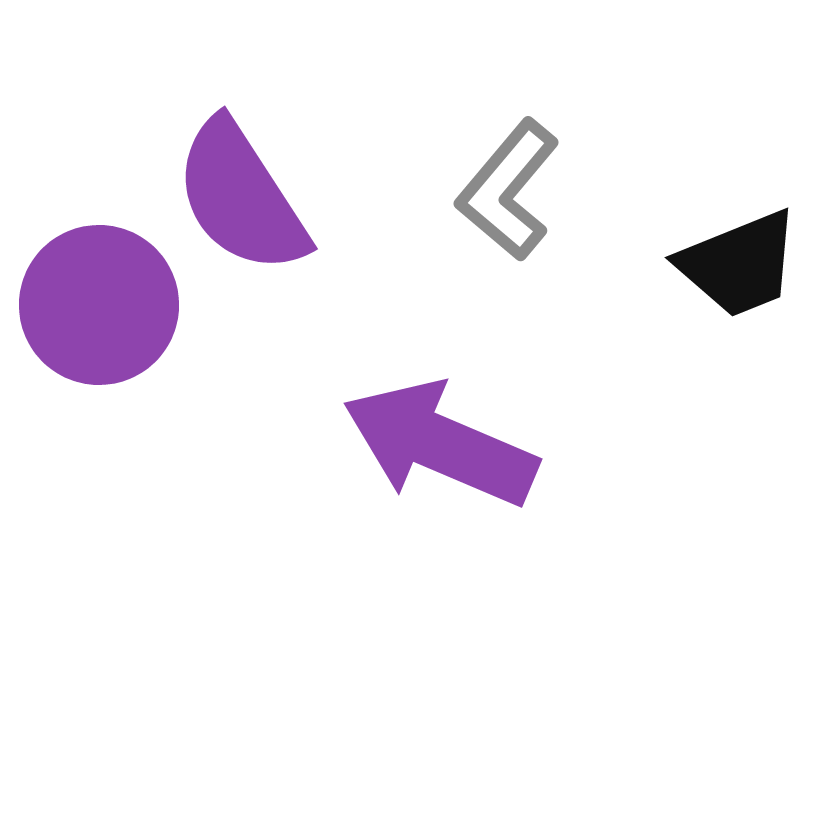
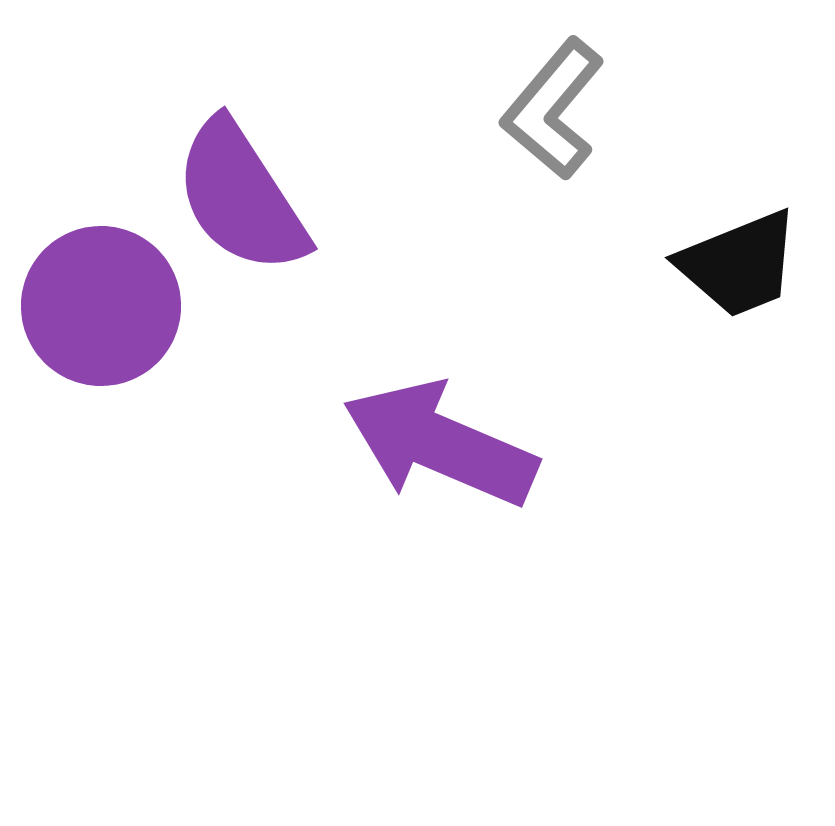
gray L-shape: moved 45 px right, 81 px up
purple circle: moved 2 px right, 1 px down
